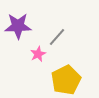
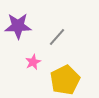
pink star: moved 5 px left, 8 px down
yellow pentagon: moved 1 px left
